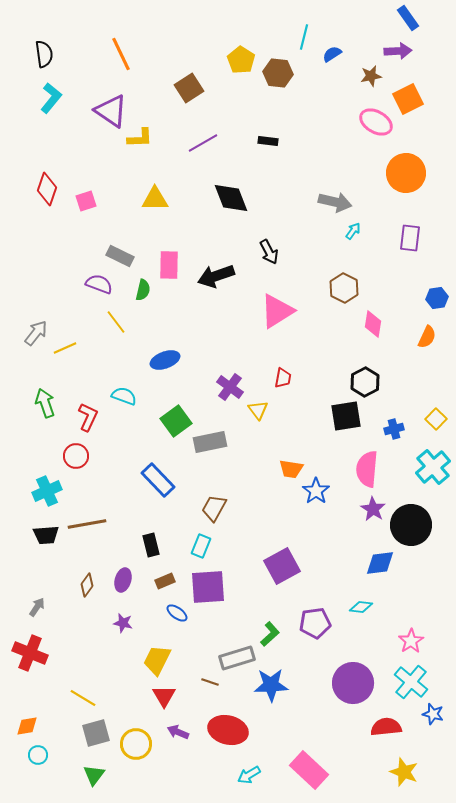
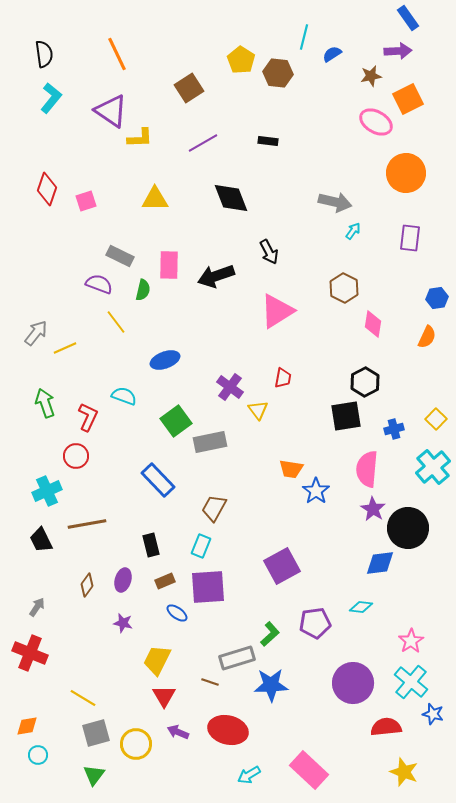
orange line at (121, 54): moved 4 px left
black circle at (411, 525): moved 3 px left, 3 px down
black trapezoid at (46, 535): moved 5 px left, 5 px down; rotated 68 degrees clockwise
